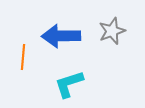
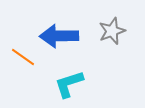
blue arrow: moved 2 px left
orange line: rotated 60 degrees counterclockwise
